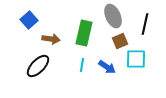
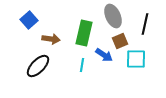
blue arrow: moved 3 px left, 12 px up
